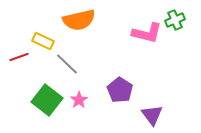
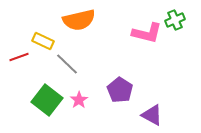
purple triangle: rotated 25 degrees counterclockwise
